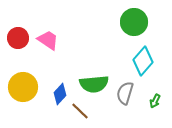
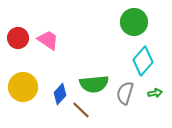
green arrow: moved 8 px up; rotated 128 degrees counterclockwise
brown line: moved 1 px right, 1 px up
